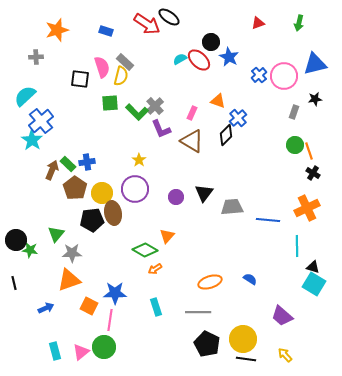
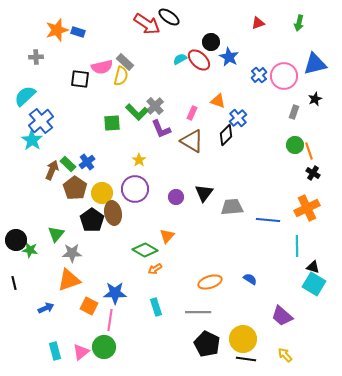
blue rectangle at (106, 31): moved 28 px left, 1 px down
pink semicircle at (102, 67): rotated 95 degrees clockwise
black star at (315, 99): rotated 16 degrees counterclockwise
green square at (110, 103): moved 2 px right, 20 px down
blue cross at (87, 162): rotated 28 degrees counterclockwise
black pentagon at (92, 220): rotated 30 degrees counterclockwise
